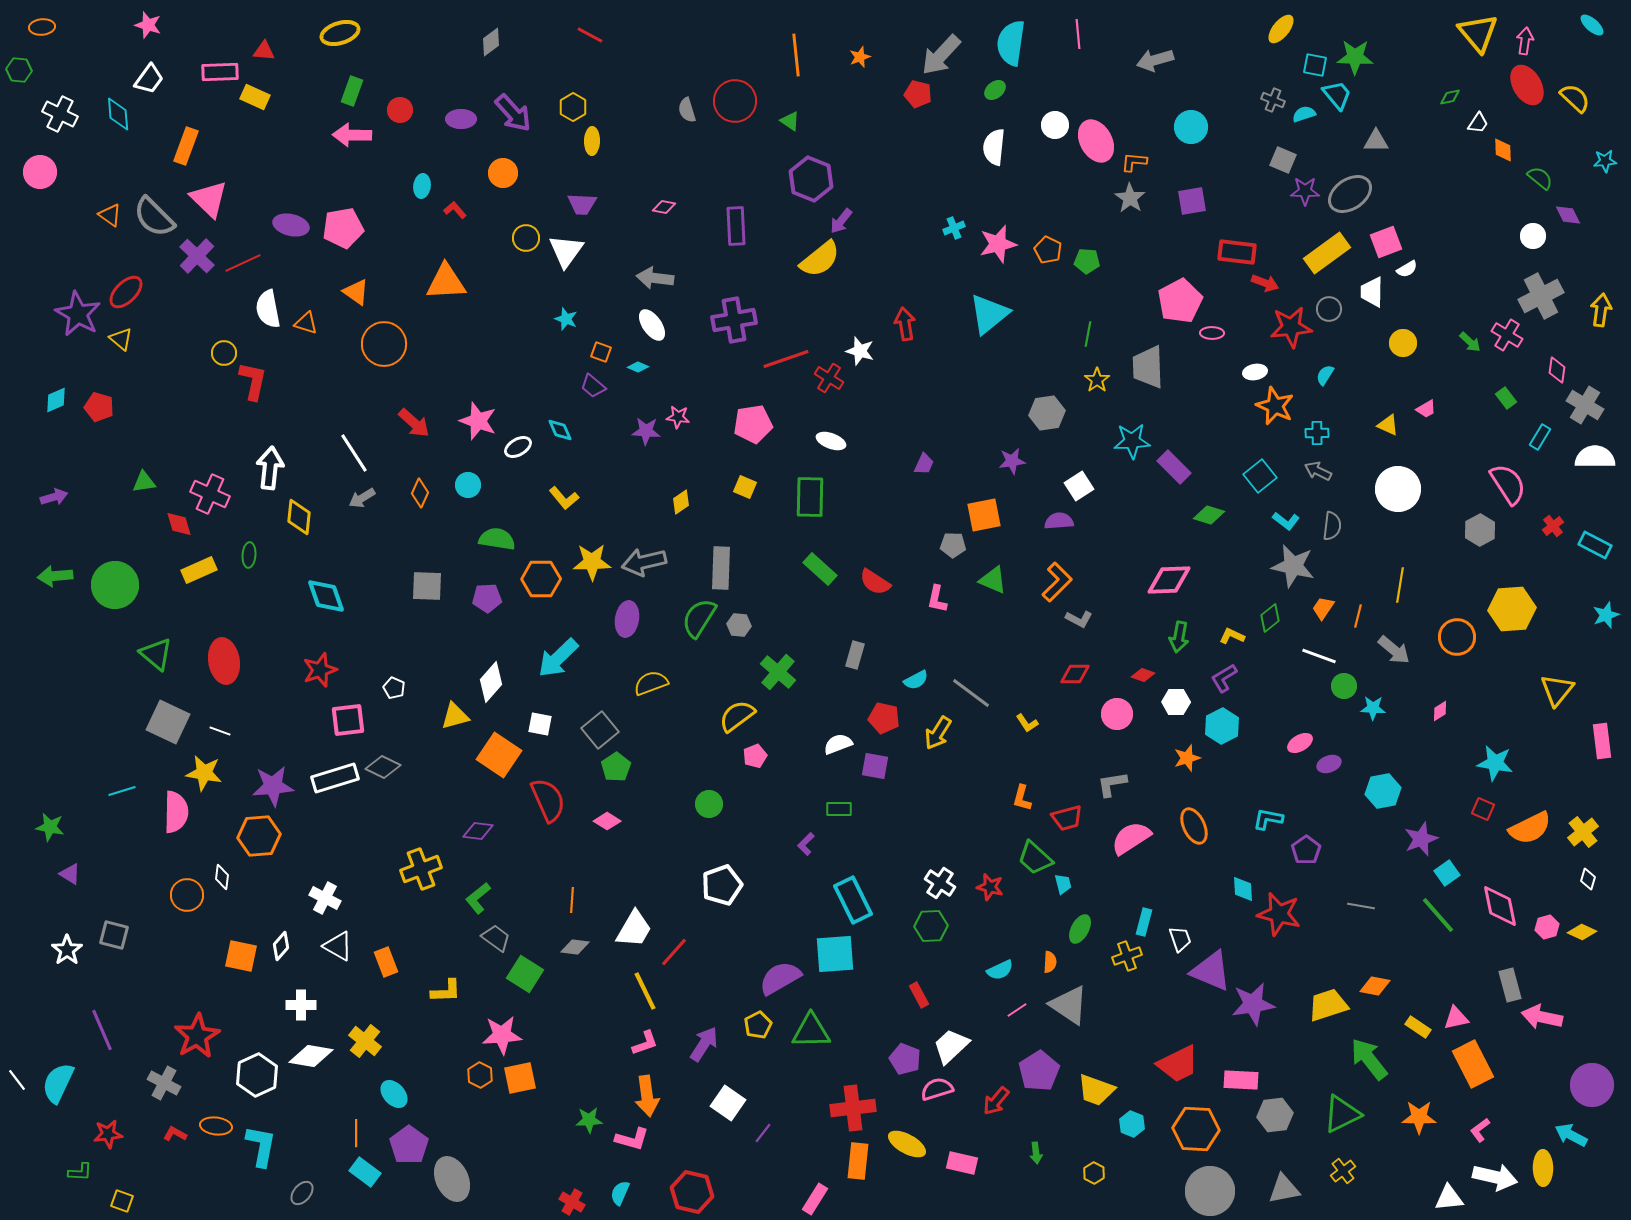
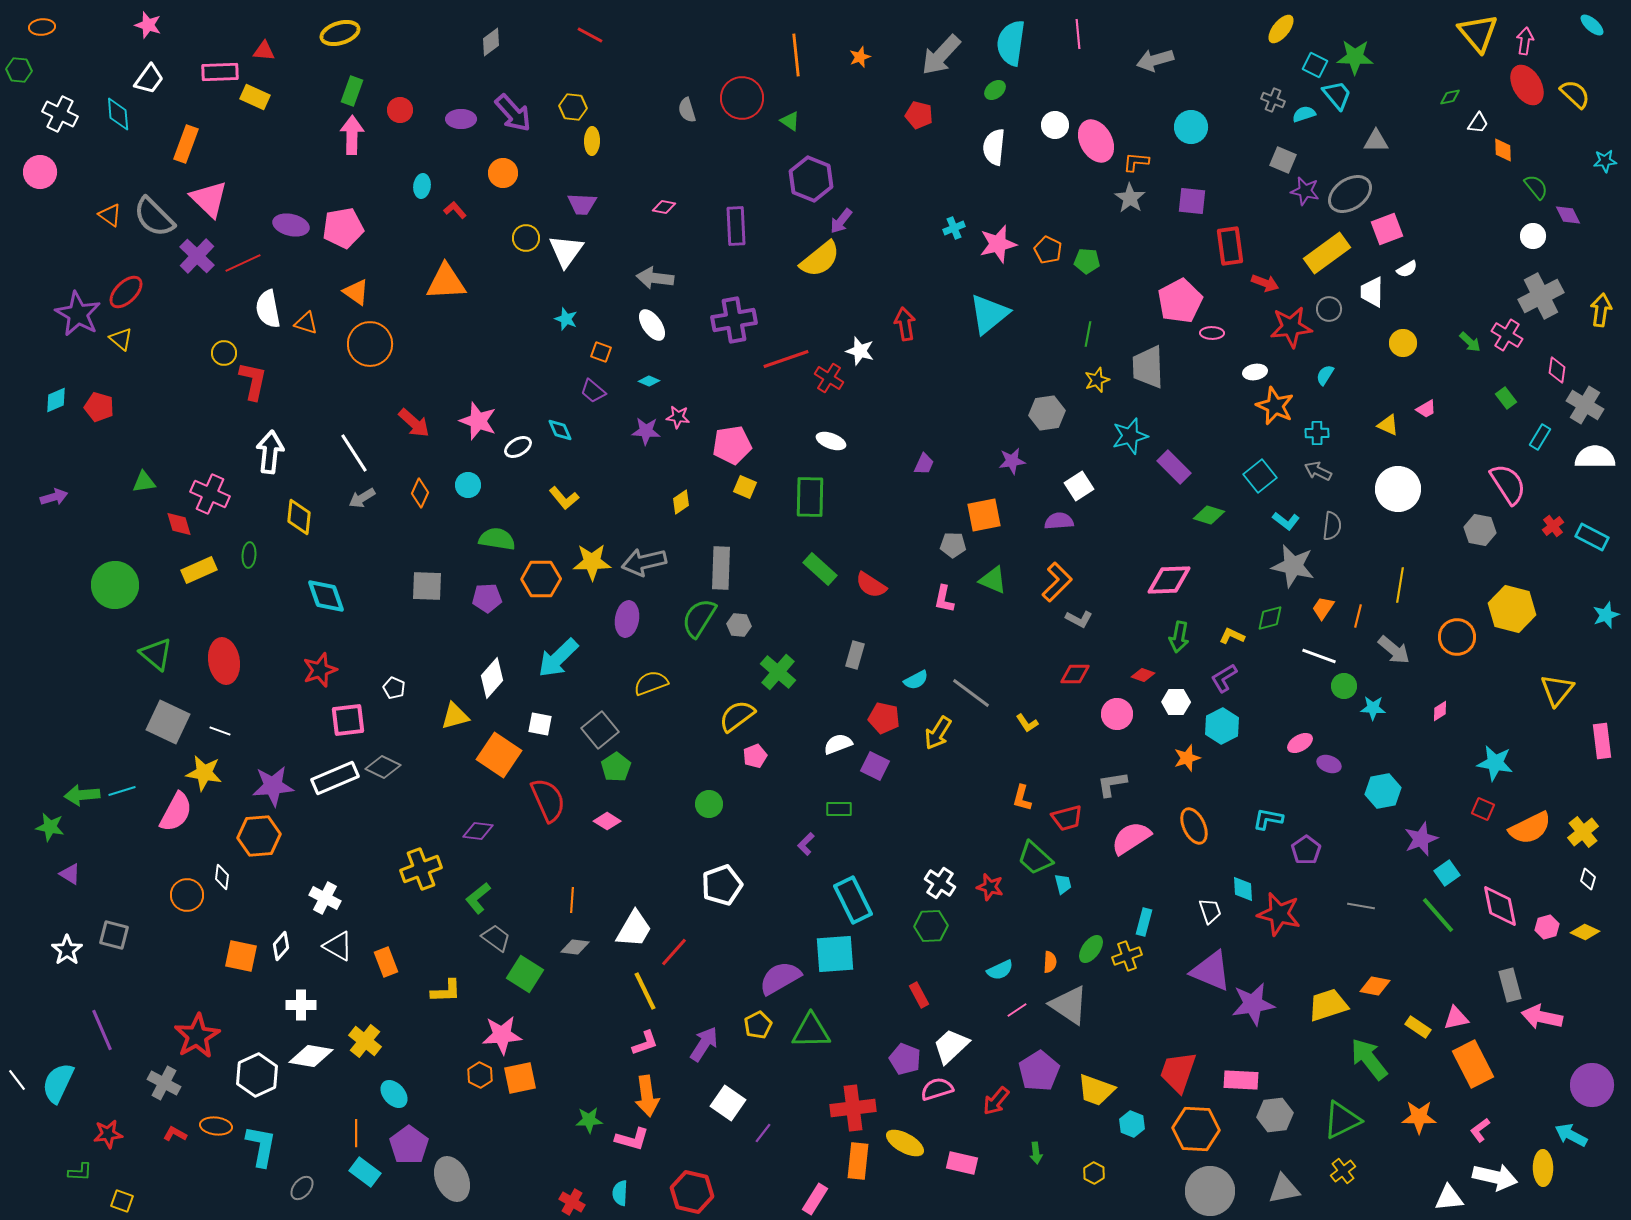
cyan square at (1315, 65): rotated 15 degrees clockwise
red pentagon at (918, 94): moved 1 px right, 21 px down
yellow semicircle at (1575, 98): moved 4 px up
red circle at (735, 101): moved 7 px right, 3 px up
yellow hexagon at (573, 107): rotated 24 degrees counterclockwise
pink arrow at (352, 135): rotated 90 degrees clockwise
orange rectangle at (186, 146): moved 2 px up
orange L-shape at (1134, 162): moved 2 px right
green semicircle at (1540, 178): moved 4 px left, 9 px down; rotated 12 degrees clockwise
purple star at (1305, 191): rotated 12 degrees clockwise
purple square at (1192, 201): rotated 16 degrees clockwise
pink square at (1386, 242): moved 1 px right, 13 px up
red rectangle at (1237, 252): moved 7 px left, 6 px up; rotated 75 degrees clockwise
orange circle at (384, 344): moved 14 px left
cyan diamond at (638, 367): moved 11 px right, 14 px down
yellow star at (1097, 380): rotated 15 degrees clockwise
purple trapezoid at (593, 386): moved 5 px down
pink pentagon at (753, 424): moved 21 px left, 21 px down
cyan star at (1132, 441): moved 2 px left, 5 px up; rotated 12 degrees counterclockwise
white arrow at (270, 468): moved 16 px up
gray hexagon at (1480, 530): rotated 20 degrees counterclockwise
cyan rectangle at (1595, 545): moved 3 px left, 8 px up
green arrow at (55, 576): moved 27 px right, 219 px down
red semicircle at (875, 582): moved 4 px left, 3 px down
pink L-shape at (937, 599): moved 7 px right
yellow hexagon at (1512, 609): rotated 18 degrees clockwise
green diamond at (1270, 618): rotated 24 degrees clockwise
white diamond at (491, 682): moved 1 px right, 4 px up
purple ellipse at (1329, 764): rotated 40 degrees clockwise
purple square at (875, 766): rotated 16 degrees clockwise
white rectangle at (335, 778): rotated 6 degrees counterclockwise
pink semicircle at (176, 812): rotated 27 degrees clockwise
green ellipse at (1080, 929): moved 11 px right, 20 px down; rotated 8 degrees clockwise
yellow diamond at (1582, 932): moved 3 px right
white trapezoid at (1180, 939): moved 30 px right, 28 px up
red trapezoid at (1178, 1064): moved 8 px down; rotated 135 degrees clockwise
green triangle at (1342, 1114): moved 6 px down
yellow ellipse at (907, 1144): moved 2 px left, 1 px up
gray ellipse at (302, 1193): moved 5 px up
cyan semicircle at (620, 1193): rotated 20 degrees counterclockwise
